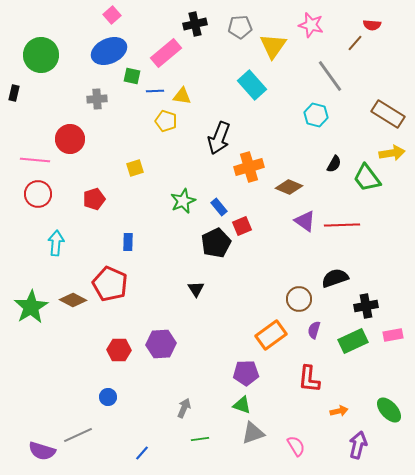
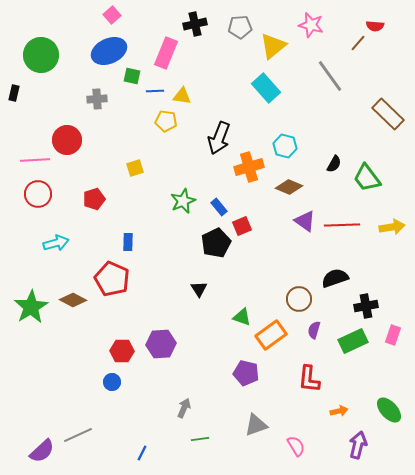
red semicircle at (372, 25): moved 3 px right, 1 px down
brown line at (355, 43): moved 3 px right
yellow triangle at (273, 46): rotated 16 degrees clockwise
pink rectangle at (166, 53): rotated 28 degrees counterclockwise
cyan rectangle at (252, 85): moved 14 px right, 3 px down
brown rectangle at (388, 114): rotated 12 degrees clockwise
cyan hexagon at (316, 115): moved 31 px left, 31 px down
yellow pentagon at (166, 121): rotated 10 degrees counterclockwise
red circle at (70, 139): moved 3 px left, 1 px down
yellow arrow at (392, 153): moved 74 px down
pink line at (35, 160): rotated 8 degrees counterclockwise
cyan arrow at (56, 243): rotated 70 degrees clockwise
red pentagon at (110, 284): moved 2 px right, 5 px up
black triangle at (196, 289): moved 3 px right
pink rectangle at (393, 335): rotated 60 degrees counterclockwise
red hexagon at (119, 350): moved 3 px right, 1 px down
purple pentagon at (246, 373): rotated 15 degrees clockwise
blue circle at (108, 397): moved 4 px right, 15 px up
green triangle at (242, 405): moved 88 px up
gray triangle at (253, 433): moved 3 px right, 8 px up
purple semicircle at (42, 451): rotated 60 degrees counterclockwise
blue line at (142, 453): rotated 14 degrees counterclockwise
